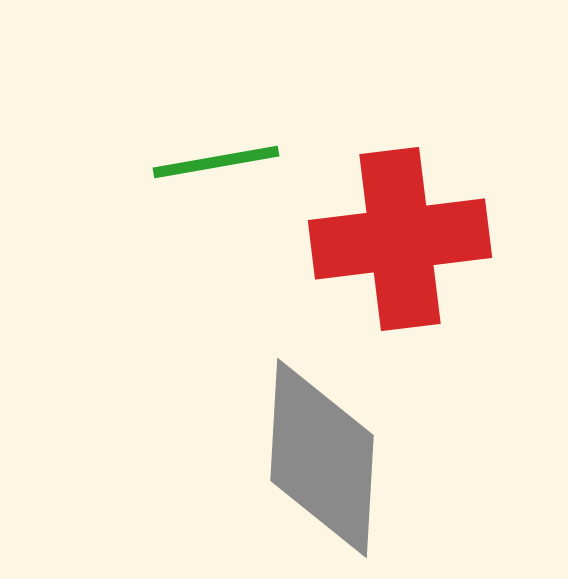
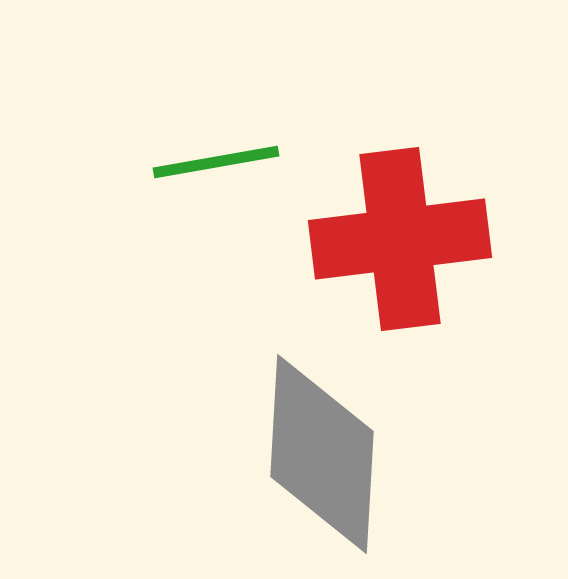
gray diamond: moved 4 px up
